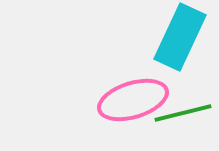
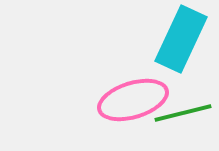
cyan rectangle: moved 1 px right, 2 px down
